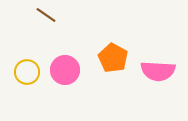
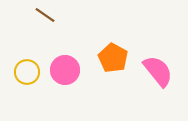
brown line: moved 1 px left
pink semicircle: rotated 132 degrees counterclockwise
